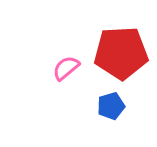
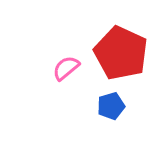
red pentagon: rotated 28 degrees clockwise
